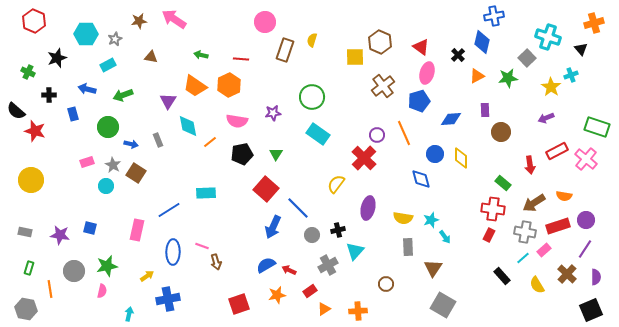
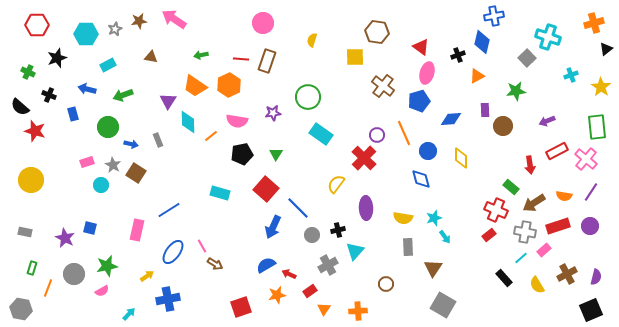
red hexagon at (34, 21): moved 3 px right, 4 px down; rotated 25 degrees counterclockwise
pink circle at (265, 22): moved 2 px left, 1 px down
gray star at (115, 39): moved 10 px up
brown hexagon at (380, 42): moved 3 px left, 10 px up; rotated 15 degrees counterclockwise
black triangle at (581, 49): moved 25 px right; rotated 32 degrees clockwise
brown rectangle at (285, 50): moved 18 px left, 11 px down
green arrow at (201, 55): rotated 24 degrees counterclockwise
black cross at (458, 55): rotated 24 degrees clockwise
green star at (508, 78): moved 8 px right, 13 px down
brown cross at (383, 86): rotated 15 degrees counterclockwise
yellow star at (551, 87): moved 50 px right
black cross at (49, 95): rotated 24 degrees clockwise
green circle at (312, 97): moved 4 px left
black semicircle at (16, 111): moved 4 px right, 4 px up
purple arrow at (546, 118): moved 1 px right, 3 px down
cyan diamond at (188, 126): moved 4 px up; rotated 10 degrees clockwise
green rectangle at (597, 127): rotated 65 degrees clockwise
brown circle at (501, 132): moved 2 px right, 6 px up
cyan rectangle at (318, 134): moved 3 px right
orange line at (210, 142): moved 1 px right, 6 px up
blue circle at (435, 154): moved 7 px left, 3 px up
green rectangle at (503, 183): moved 8 px right, 4 px down
cyan circle at (106, 186): moved 5 px left, 1 px up
cyan rectangle at (206, 193): moved 14 px right; rotated 18 degrees clockwise
purple ellipse at (368, 208): moved 2 px left; rotated 15 degrees counterclockwise
red cross at (493, 209): moved 3 px right, 1 px down; rotated 15 degrees clockwise
cyan star at (431, 220): moved 3 px right, 2 px up
purple circle at (586, 220): moved 4 px right, 6 px down
purple star at (60, 235): moved 5 px right, 3 px down; rotated 18 degrees clockwise
red rectangle at (489, 235): rotated 24 degrees clockwise
pink line at (202, 246): rotated 40 degrees clockwise
purple line at (585, 249): moved 6 px right, 57 px up
blue ellipse at (173, 252): rotated 35 degrees clockwise
cyan line at (523, 258): moved 2 px left
brown arrow at (216, 262): moved 1 px left, 2 px down; rotated 42 degrees counterclockwise
green rectangle at (29, 268): moved 3 px right
red arrow at (289, 270): moved 4 px down
gray circle at (74, 271): moved 3 px down
brown cross at (567, 274): rotated 18 degrees clockwise
black rectangle at (502, 276): moved 2 px right, 2 px down
purple semicircle at (596, 277): rotated 14 degrees clockwise
orange line at (50, 289): moved 2 px left, 1 px up; rotated 30 degrees clockwise
pink semicircle at (102, 291): rotated 48 degrees clockwise
red square at (239, 304): moved 2 px right, 3 px down
gray hexagon at (26, 309): moved 5 px left
orange triangle at (324, 309): rotated 24 degrees counterclockwise
cyan arrow at (129, 314): rotated 32 degrees clockwise
